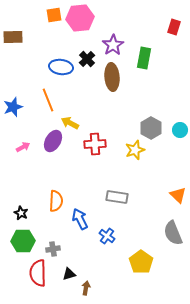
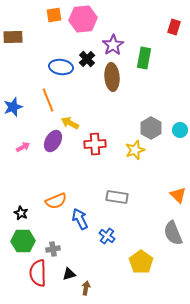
pink hexagon: moved 3 px right, 1 px down
orange semicircle: rotated 65 degrees clockwise
